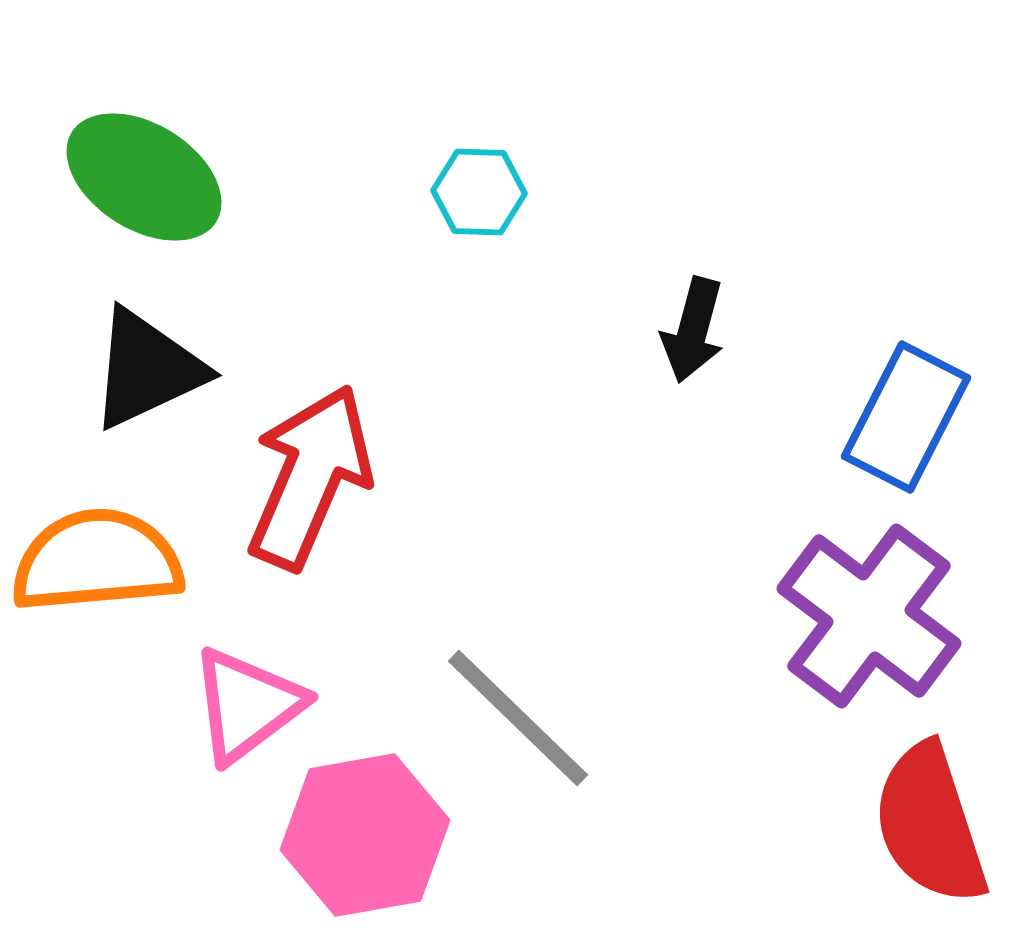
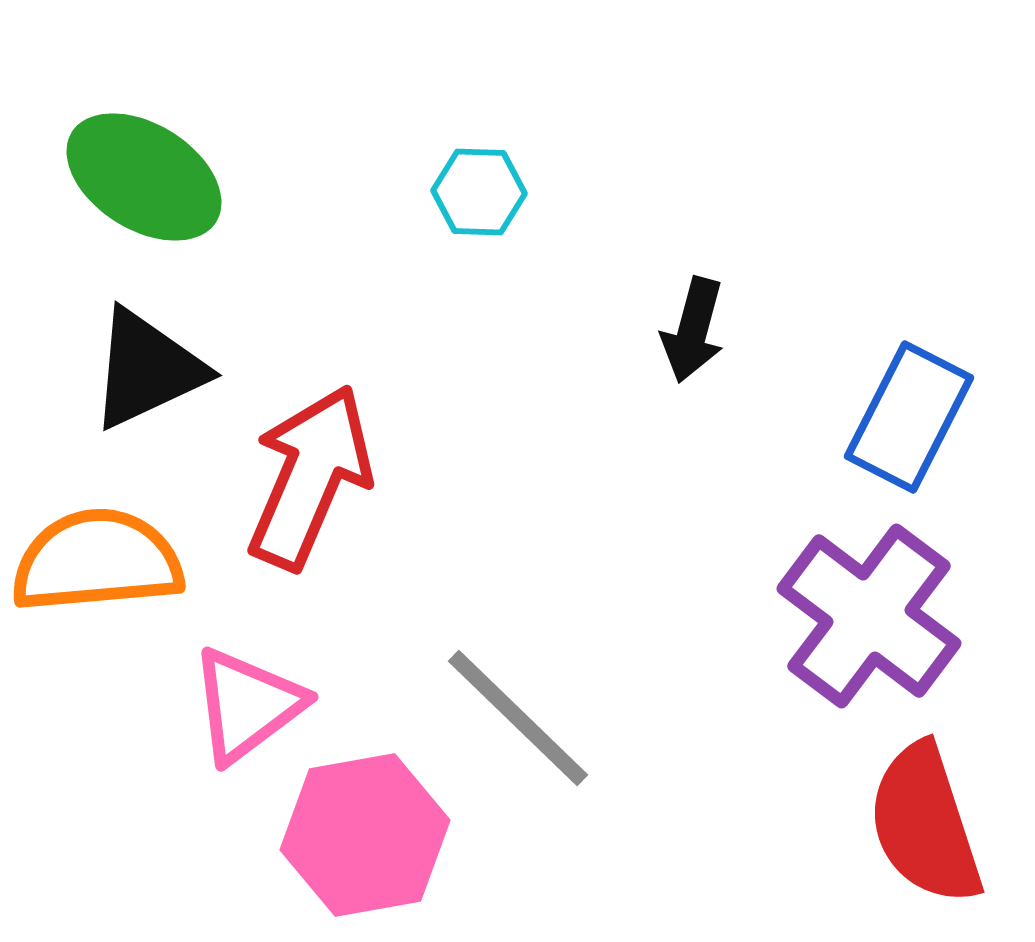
blue rectangle: moved 3 px right
red semicircle: moved 5 px left
